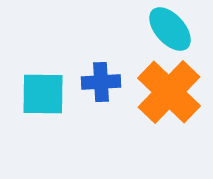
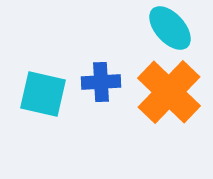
cyan ellipse: moved 1 px up
cyan square: rotated 12 degrees clockwise
